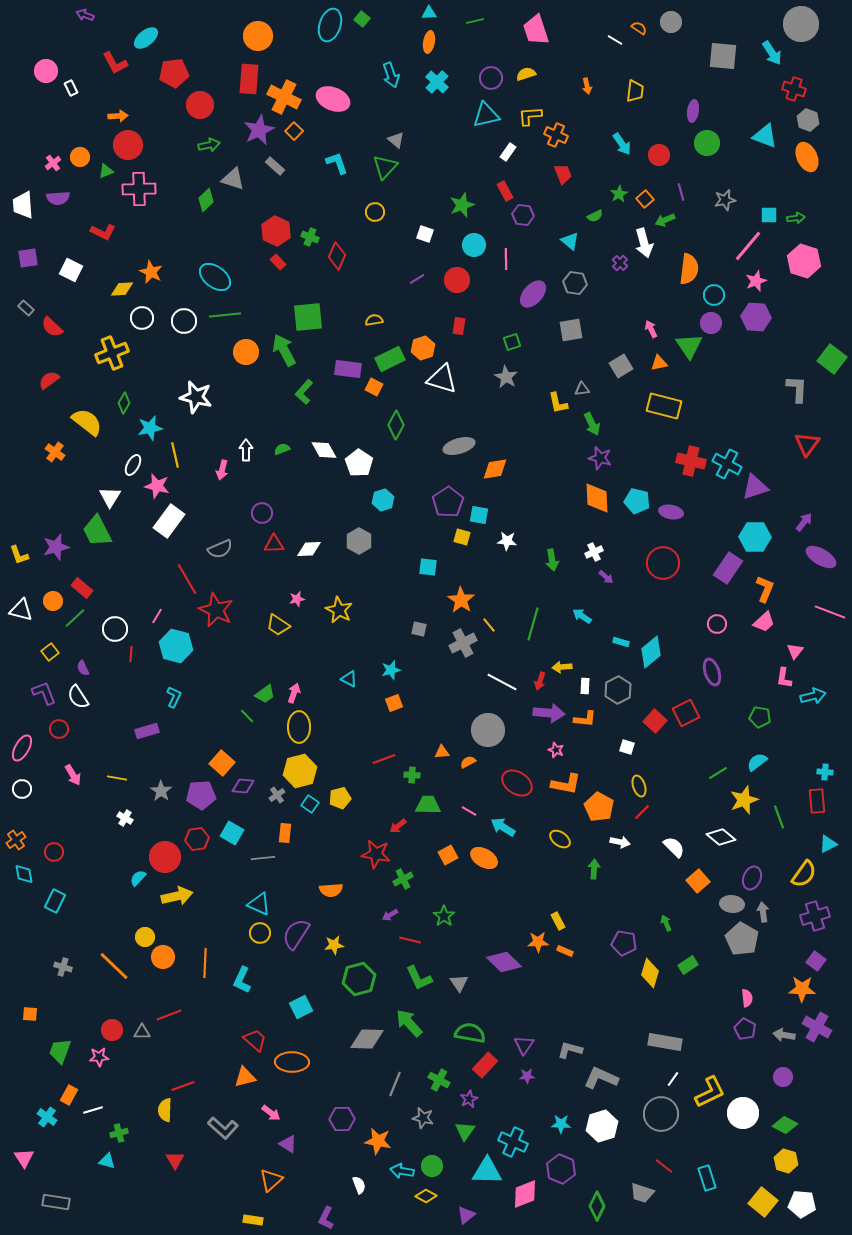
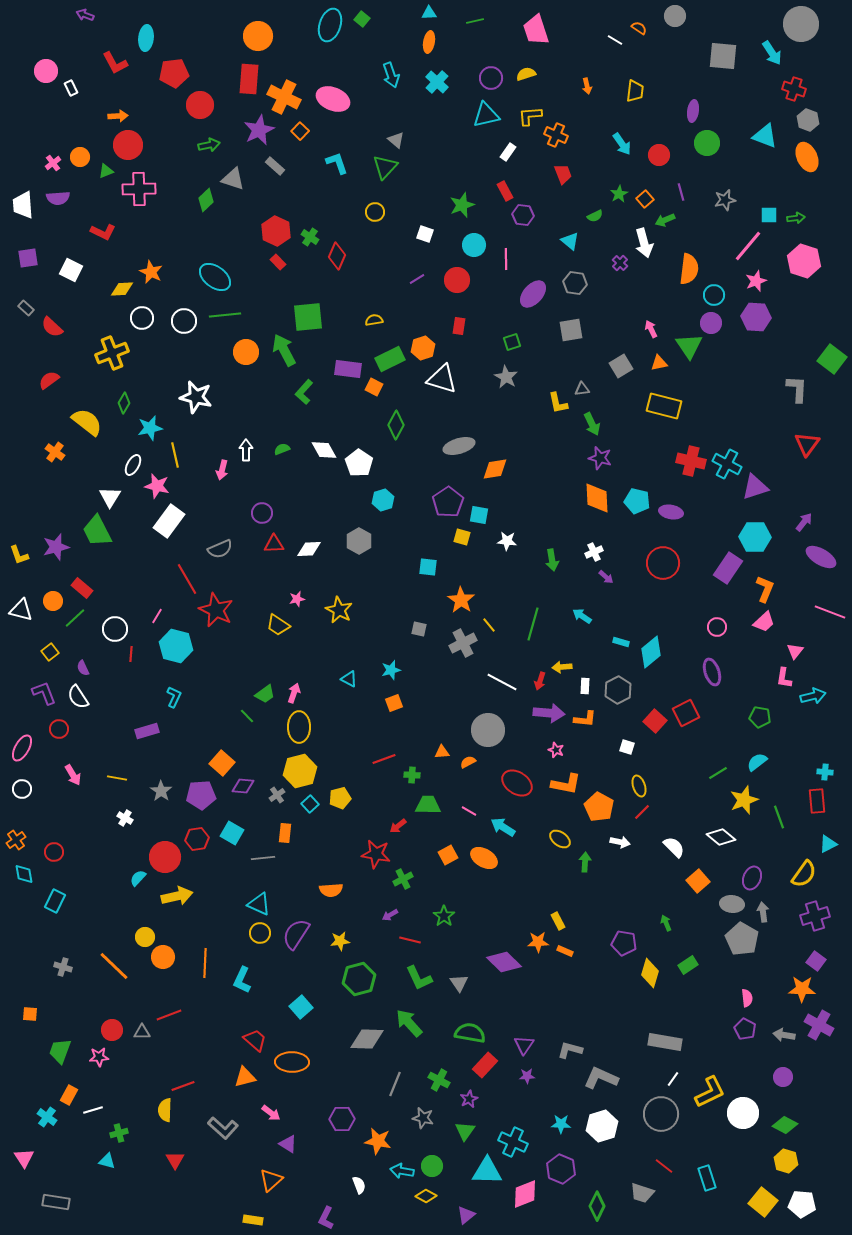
gray circle at (671, 22): moved 4 px right, 6 px up
cyan ellipse at (146, 38): rotated 45 degrees counterclockwise
orange square at (294, 131): moved 6 px right
green cross at (310, 237): rotated 12 degrees clockwise
pink circle at (717, 624): moved 3 px down
cyan square at (310, 804): rotated 12 degrees clockwise
green arrow at (594, 869): moved 9 px left, 7 px up
yellow star at (334, 945): moved 6 px right, 4 px up
cyan square at (301, 1007): rotated 15 degrees counterclockwise
purple cross at (817, 1027): moved 2 px right, 2 px up
